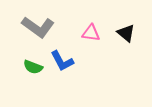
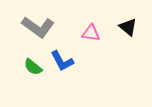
black triangle: moved 2 px right, 6 px up
green semicircle: rotated 18 degrees clockwise
